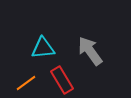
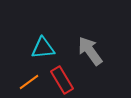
orange line: moved 3 px right, 1 px up
